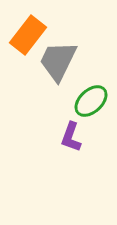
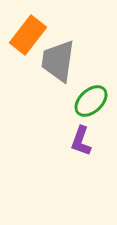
gray trapezoid: rotated 18 degrees counterclockwise
purple L-shape: moved 10 px right, 4 px down
